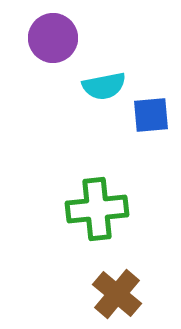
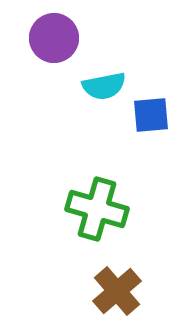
purple circle: moved 1 px right
green cross: rotated 22 degrees clockwise
brown cross: moved 3 px up; rotated 9 degrees clockwise
